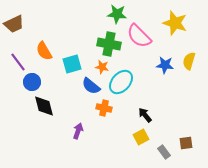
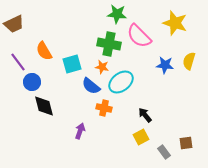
cyan ellipse: rotated 10 degrees clockwise
purple arrow: moved 2 px right
